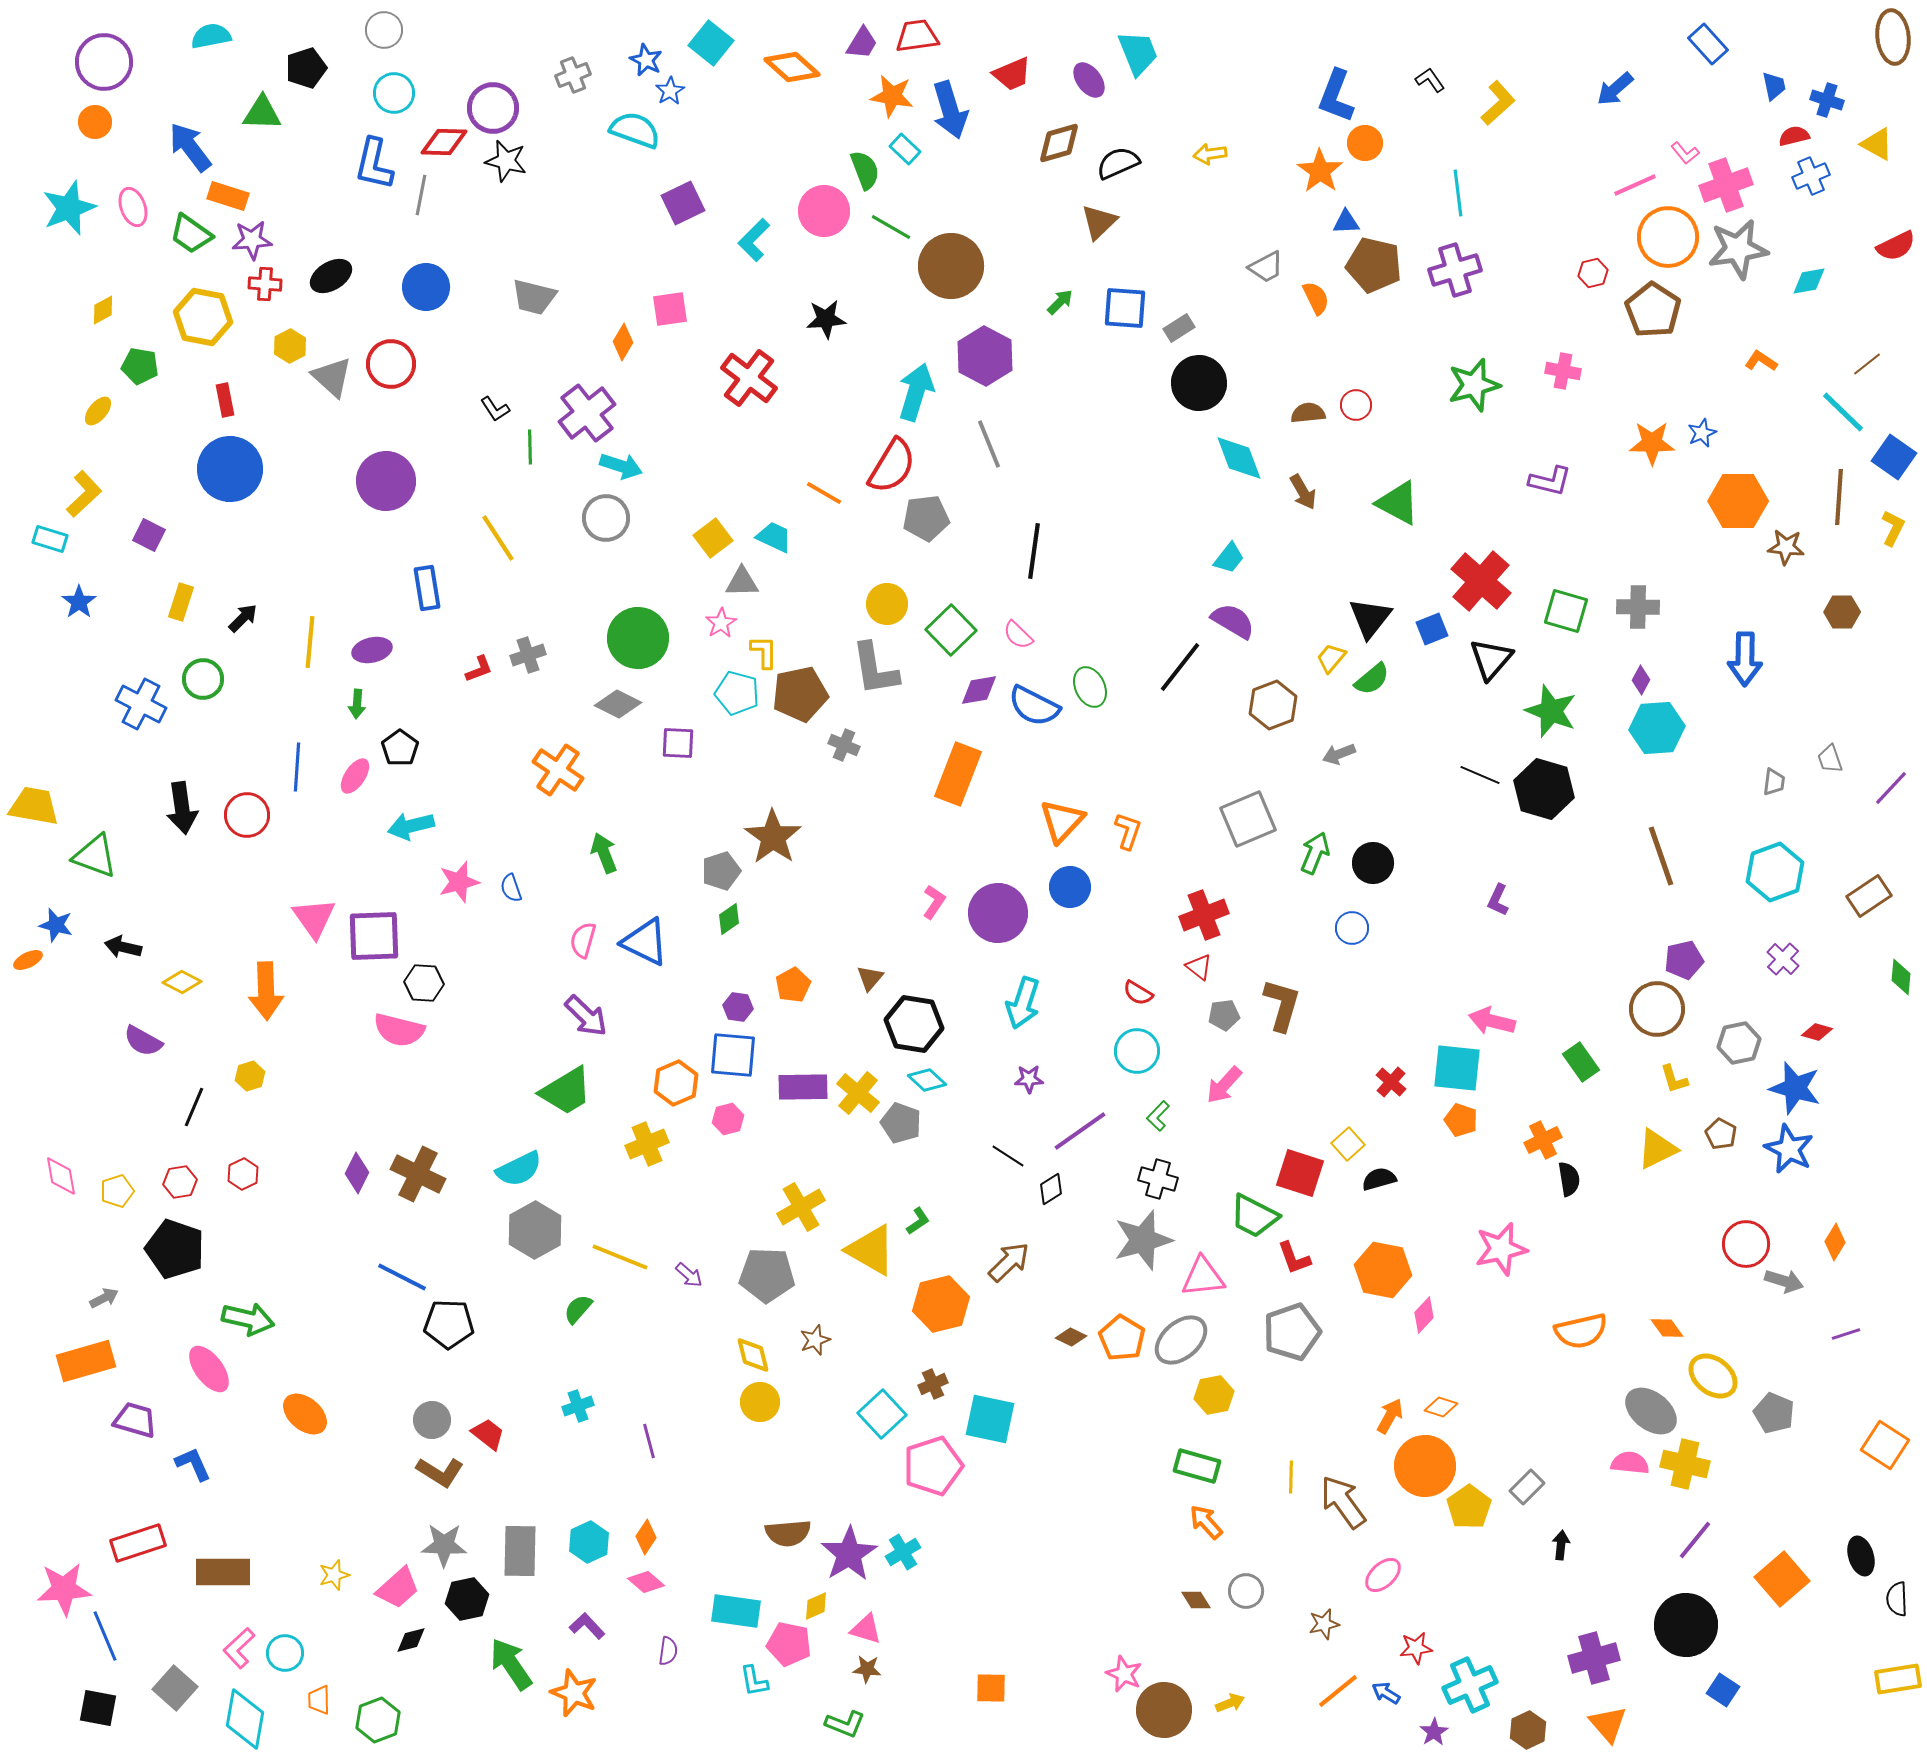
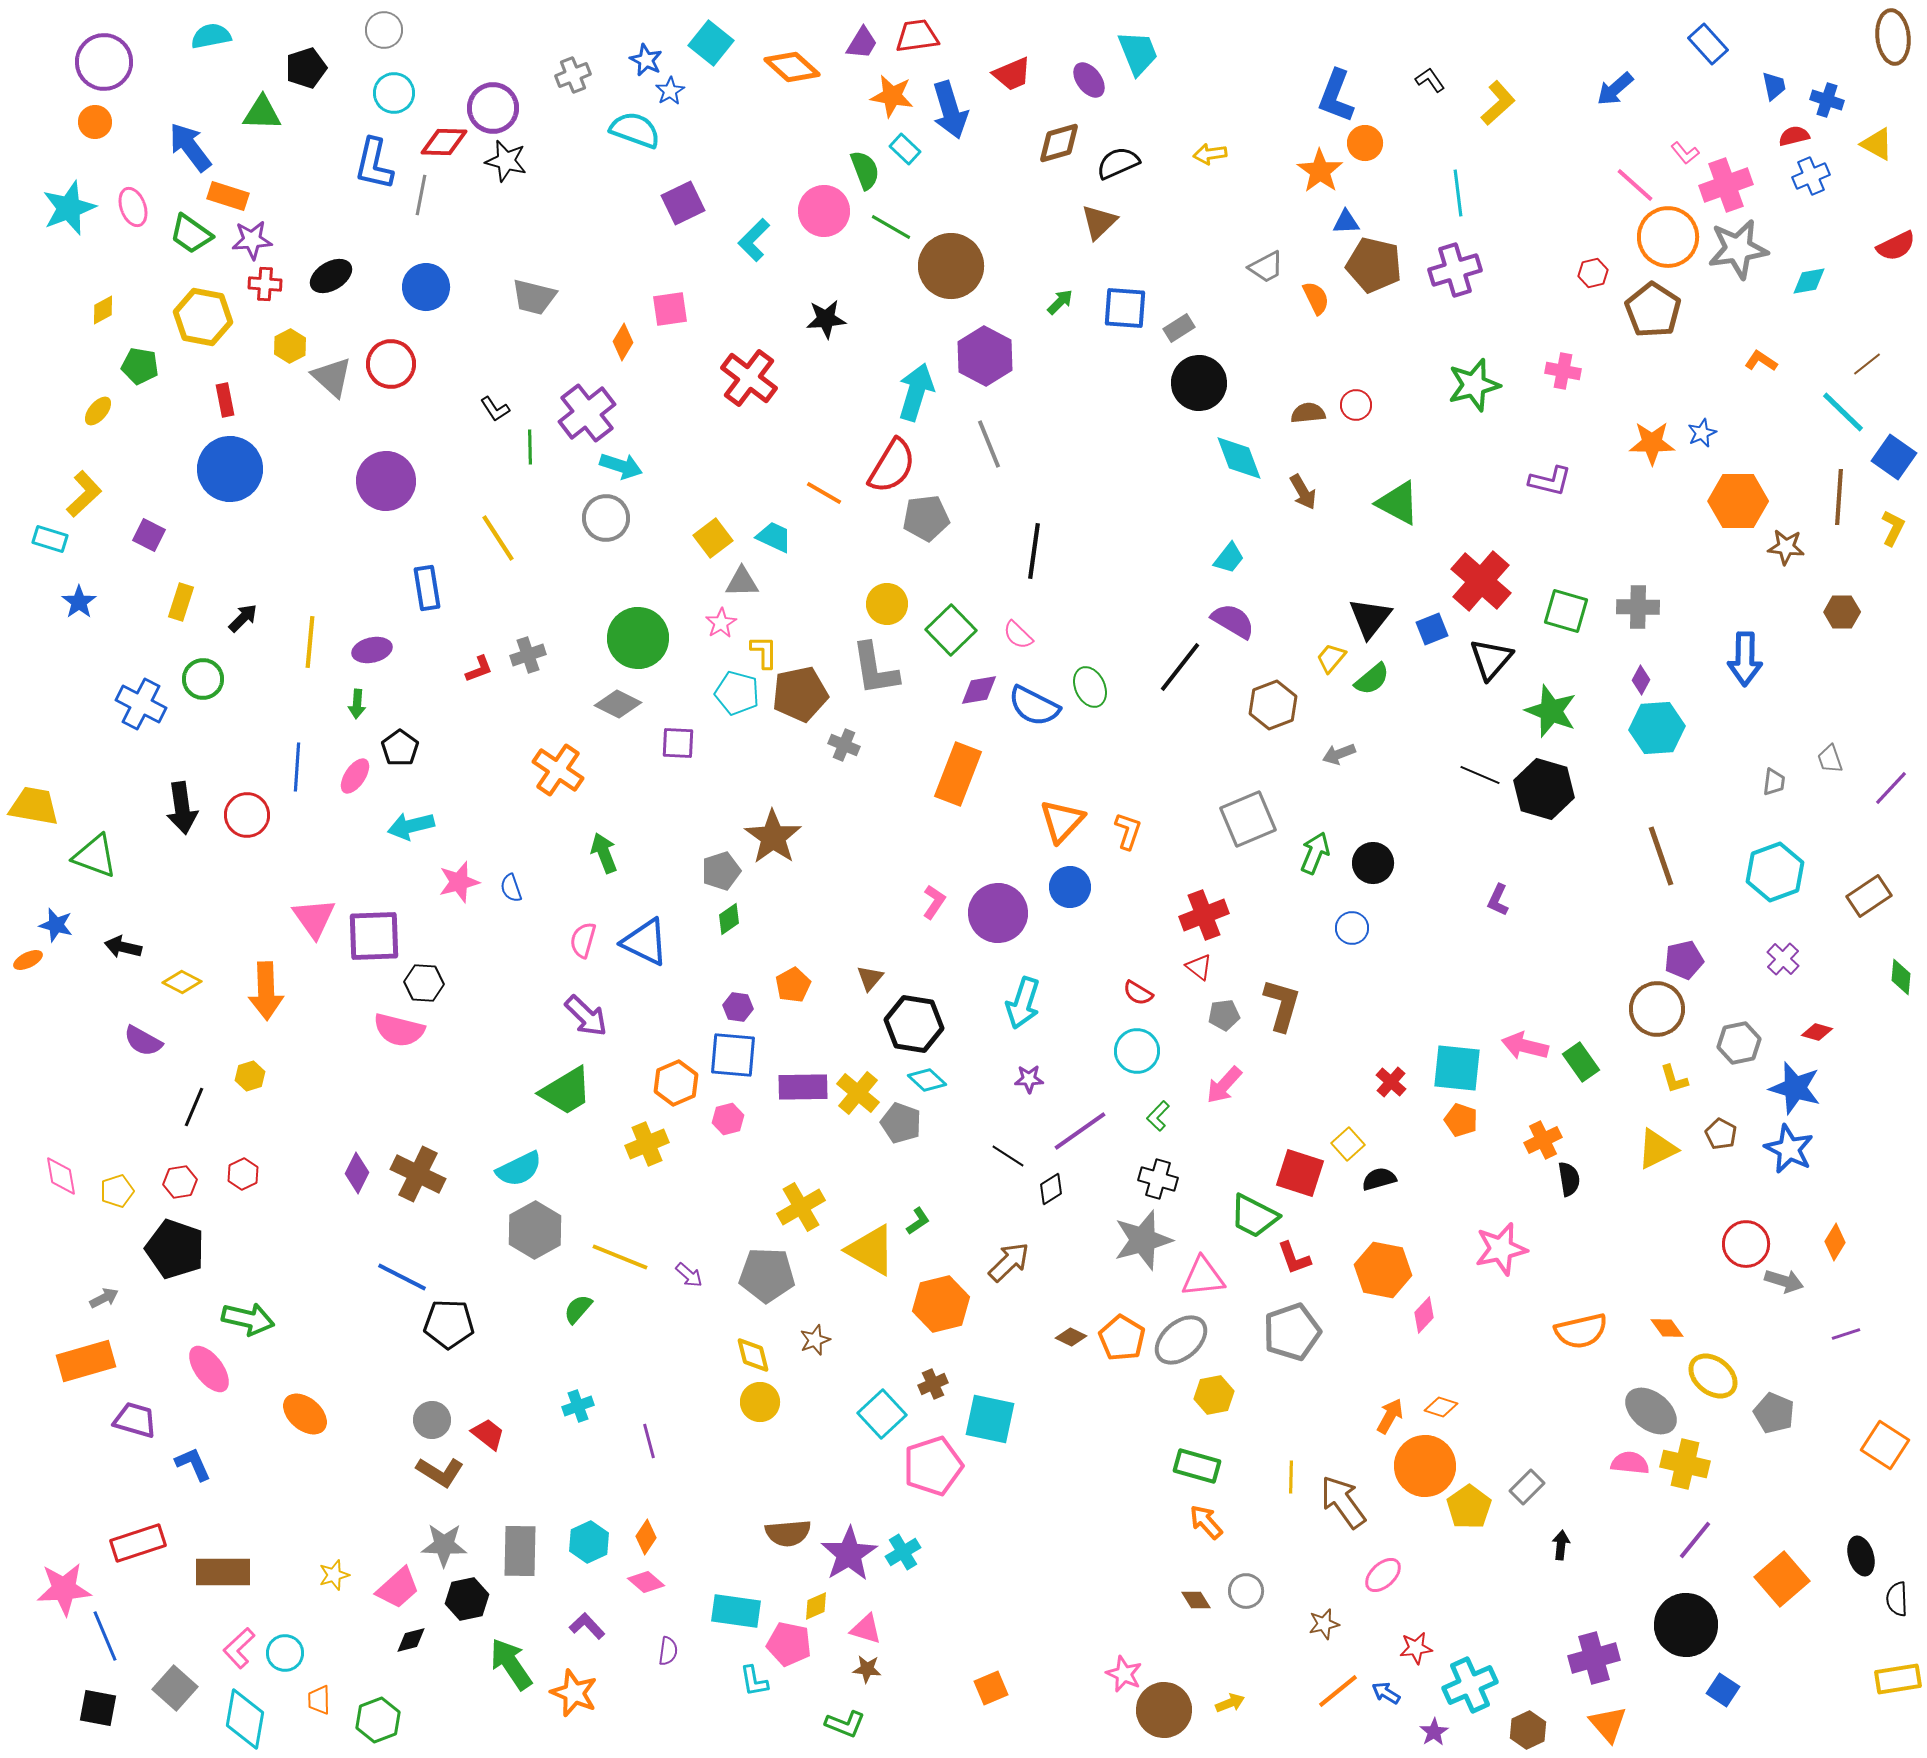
pink line at (1635, 185): rotated 66 degrees clockwise
pink arrow at (1492, 1021): moved 33 px right, 25 px down
orange square at (991, 1688): rotated 24 degrees counterclockwise
